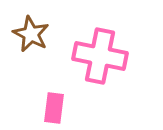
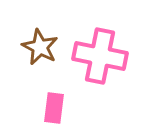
brown star: moved 9 px right, 13 px down
